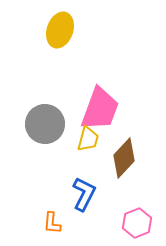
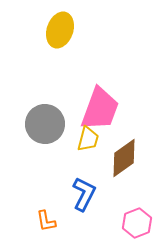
brown diamond: rotated 12 degrees clockwise
orange L-shape: moved 6 px left, 2 px up; rotated 15 degrees counterclockwise
